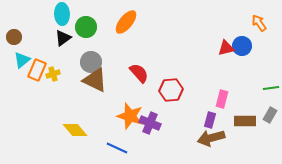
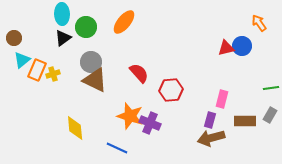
orange ellipse: moved 2 px left
brown circle: moved 1 px down
yellow diamond: moved 2 px up; rotated 35 degrees clockwise
